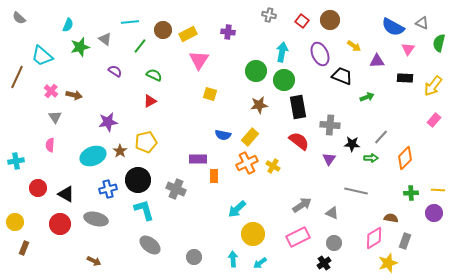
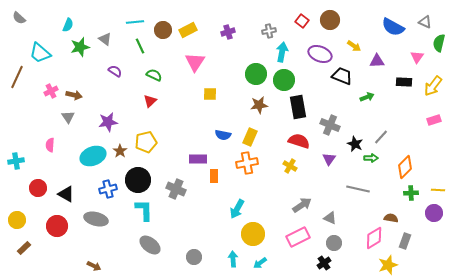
gray cross at (269, 15): moved 16 px down; rotated 24 degrees counterclockwise
cyan line at (130, 22): moved 5 px right
gray triangle at (422, 23): moved 3 px right, 1 px up
purple cross at (228, 32): rotated 24 degrees counterclockwise
yellow rectangle at (188, 34): moved 4 px up
green line at (140, 46): rotated 63 degrees counterclockwise
pink triangle at (408, 49): moved 9 px right, 8 px down
purple ellipse at (320, 54): rotated 45 degrees counterclockwise
cyan trapezoid at (42, 56): moved 2 px left, 3 px up
pink triangle at (199, 60): moved 4 px left, 2 px down
green circle at (256, 71): moved 3 px down
black rectangle at (405, 78): moved 1 px left, 4 px down
pink cross at (51, 91): rotated 24 degrees clockwise
yellow square at (210, 94): rotated 16 degrees counterclockwise
red triangle at (150, 101): rotated 16 degrees counterclockwise
gray triangle at (55, 117): moved 13 px right
pink rectangle at (434, 120): rotated 32 degrees clockwise
gray cross at (330, 125): rotated 18 degrees clockwise
yellow rectangle at (250, 137): rotated 18 degrees counterclockwise
red semicircle at (299, 141): rotated 20 degrees counterclockwise
black star at (352, 144): moved 3 px right; rotated 21 degrees clockwise
orange diamond at (405, 158): moved 9 px down
orange cross at (247, 163): rotated 15 degrees clockwise
yellow cross at (273, 166): moved 17 px right
gray line at (356, 191): moved 2 px right, 2 px up
cyan arrow at (237, 209): rotated 18 degrees counterclockwise
cyan L-shape at (144, 210): rotated 15 degrees clockwise
gray triangle at (332, 213): moved 2 px left, 5 px down
yellow circle at (15, 222): moved 2 px right, 2 px up
red circle at (60, 224): moved 3 px left, 2 px down
brown rectangle at (24, 248): rotated 24 degrees clockwise
brown arrow at (94, 261): moved 5 px down
yellow star at (388, 263): moved 2 px down
